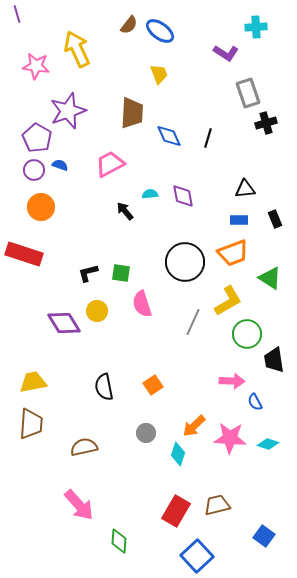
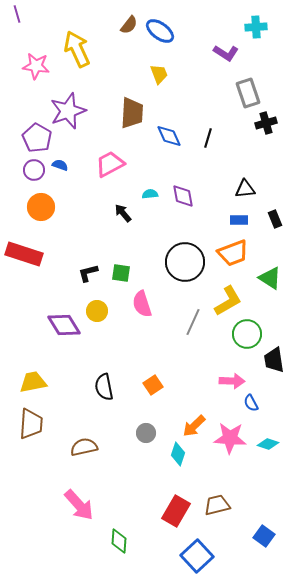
black arrow at (125, 211): moved 2 px left, 2 px down
purple diamond at (64, 323): moved 2 px down
blue semicircle at (255, 402): moved 4 px left, 1 px down
